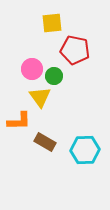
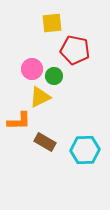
yellow triangle: rotated 40 degrees clockwise
